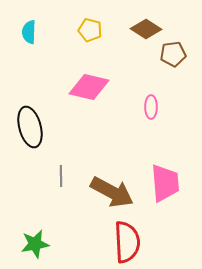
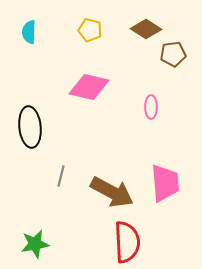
black ellipse: rotated 9 degrees clockwise
gray line: rotated 15 degrees clockwise
